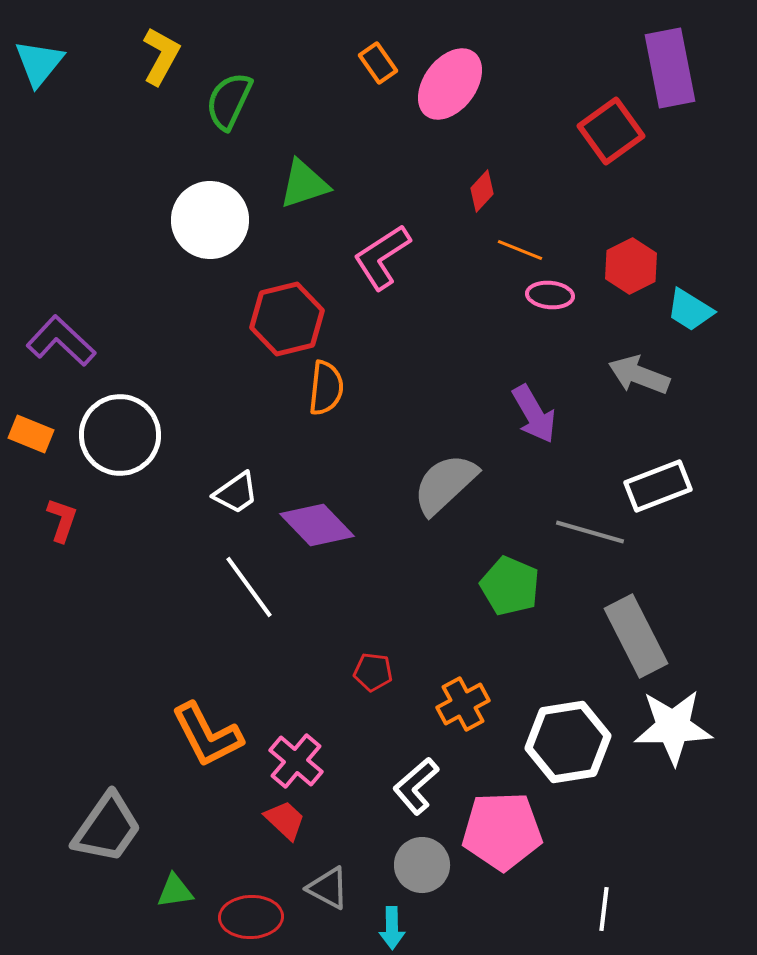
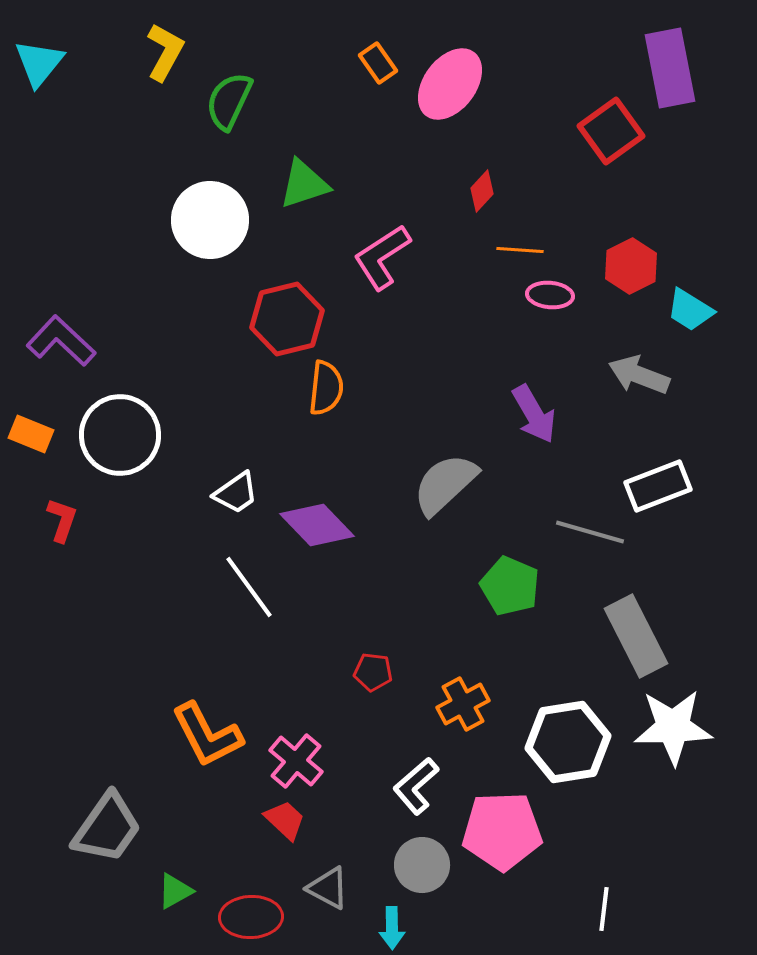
yellow L-shape at (161, 56): moved 4 px right, 4 px up
orange line at (520, 250): rotated 18 degrees counterclockwise
green triangle at (175, 891): rotated 21 degrees counterclockwise
